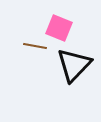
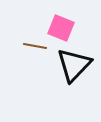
pink square: moved 2 px right
